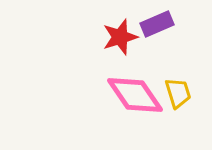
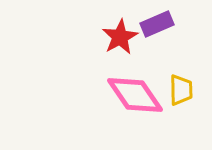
red star: rotated 12 degrees counterclockwise
yellow trapezoid: moved 3 px right, 3 px up; rotated 16 degrees clockwise
